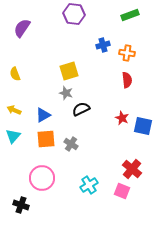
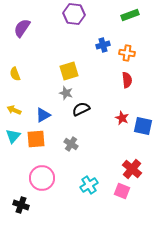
orange square: moved 10 px left
